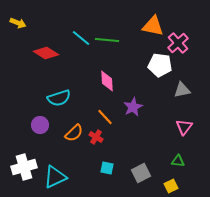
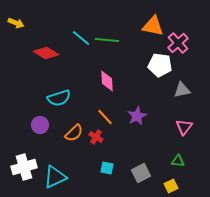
yellow arrow: moved 2 px left
purple star: moved 4 px right, 9 px down
